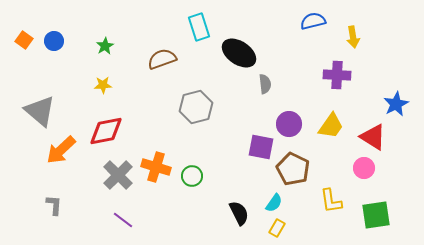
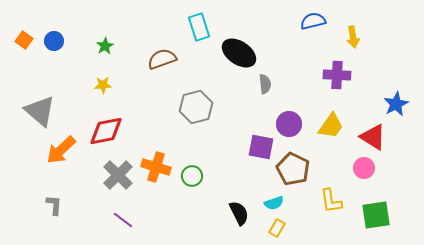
cyan semicircle: rotated 36 degrees clockwise
